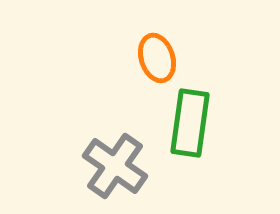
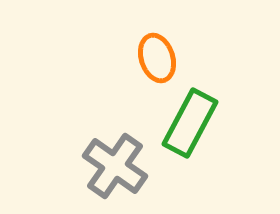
green rectangle: rotated 20 degrees clockwise
